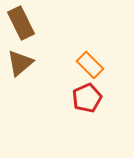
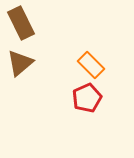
orange rectangle: moved 1 px right
